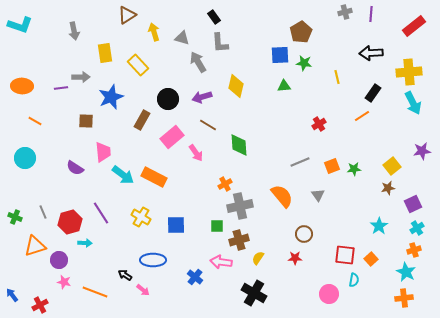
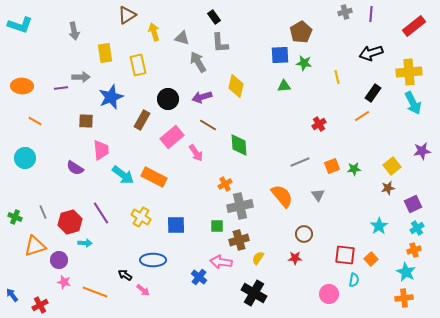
black arrow at (371, 53): rotated 15 degrees counterclockwise
yellow rectangle at (138, 65): rotated 30 degrees clockwise
pink trapezoid at (103, 152): moved 2 px left, 2 px up
blue cross at (195, 277): moved 4 px right
